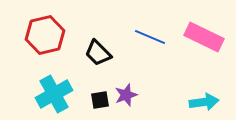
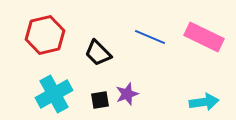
purple star: moved 1 px right, 1 px up
